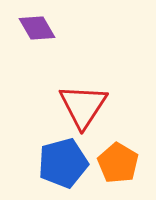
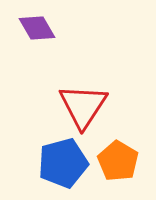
orange pentagon: moved 2 px up
